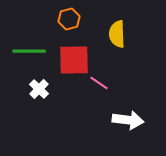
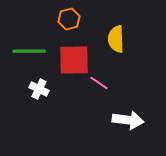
yellow semicircle: moved 1 px left, 5 px down
white cross: rotated 18 degrees counterclockwise
